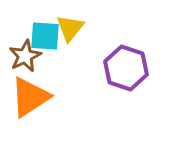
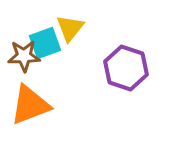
cyan square: moved 7 px down; rotated 24 degrees counterclockwise
brown star: moved 1 px left; rotated 24 degrees clockwise
orange triangle: moved 8 px down; rotated 12 degrees clockwise
